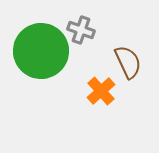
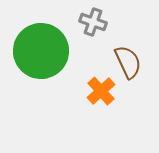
gray cross: moved 12 px right, 8 px up
